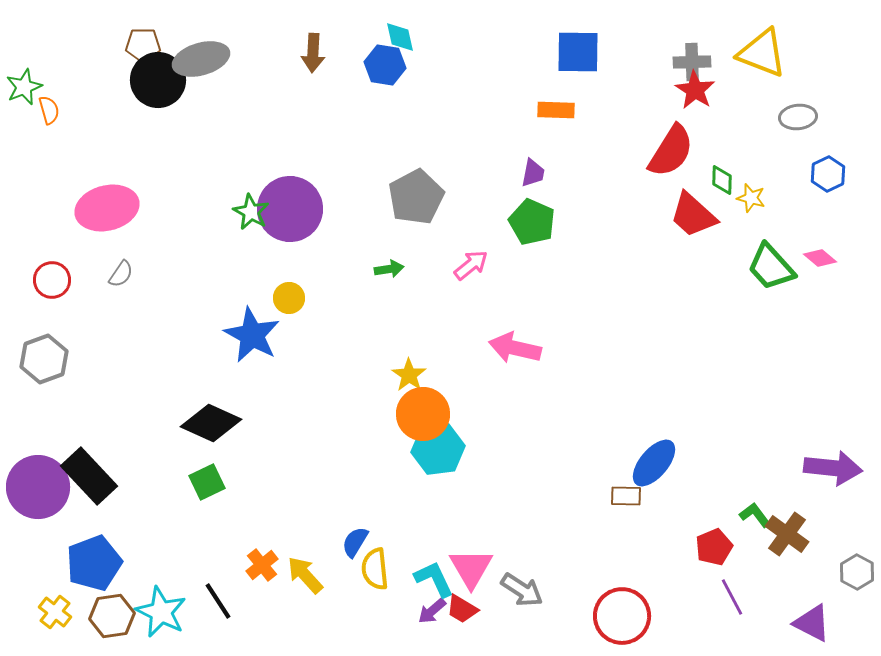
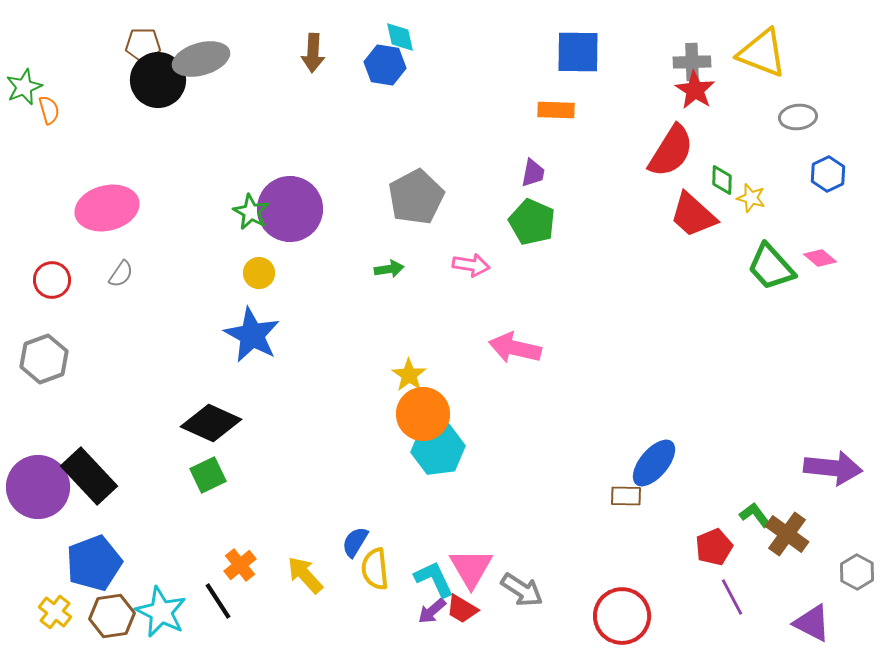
pink arrow at (471, 265): rotated 48 degrees clockwise
yellow circle at (289, 298): moved 30 px left, 25 px up
green square at (207, 482): moved 1 px right, 7 px up
orange cross at (262, 565): moved 22 px left
